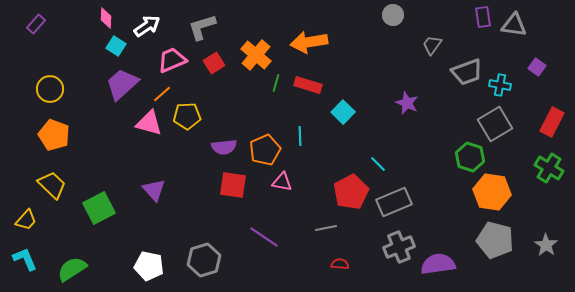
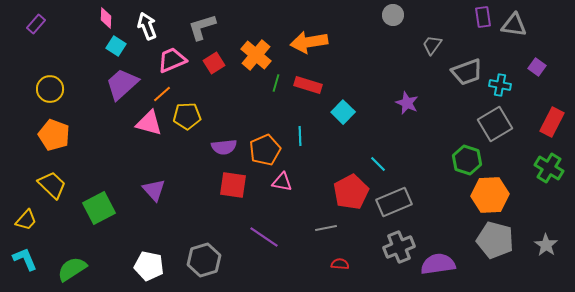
white arrow at (147, 26): rotated 76 degrees counterclockwise
green hexagon at (470, 157): moved 3 px left, 3 px down
orange hexagon at (492, 192): moved 2 px left, 3 px down; rotated 12 degrees counterclockwise
